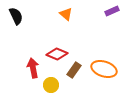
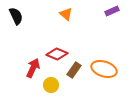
red arrow: rotated 36 degrees clockwise
